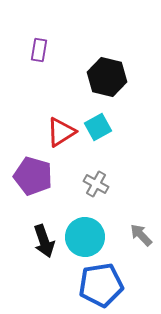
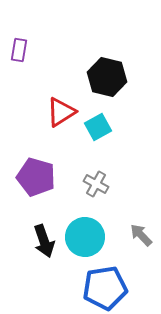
purple rectangle: moved 20 px left
red triangle: moved 20 px up
purple pentagon: moved 3 px right, 1 px down
blue pentagon: moved 4 px right, 3 px down
